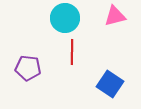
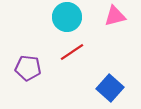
cyan circle: moved 2 px right, 1 px up
red line: rotated 55 degrees clockwise
blue square: moved 4 px down; rotated 8 degrees clockwise
